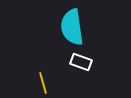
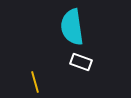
yellow line: moved 8 px left, 1 px up
